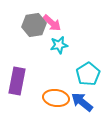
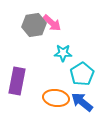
cyan star: moved 4 px right, 8 px down; rotated 12 degrees clockwise
cyan pentagon: moved 6 px left
